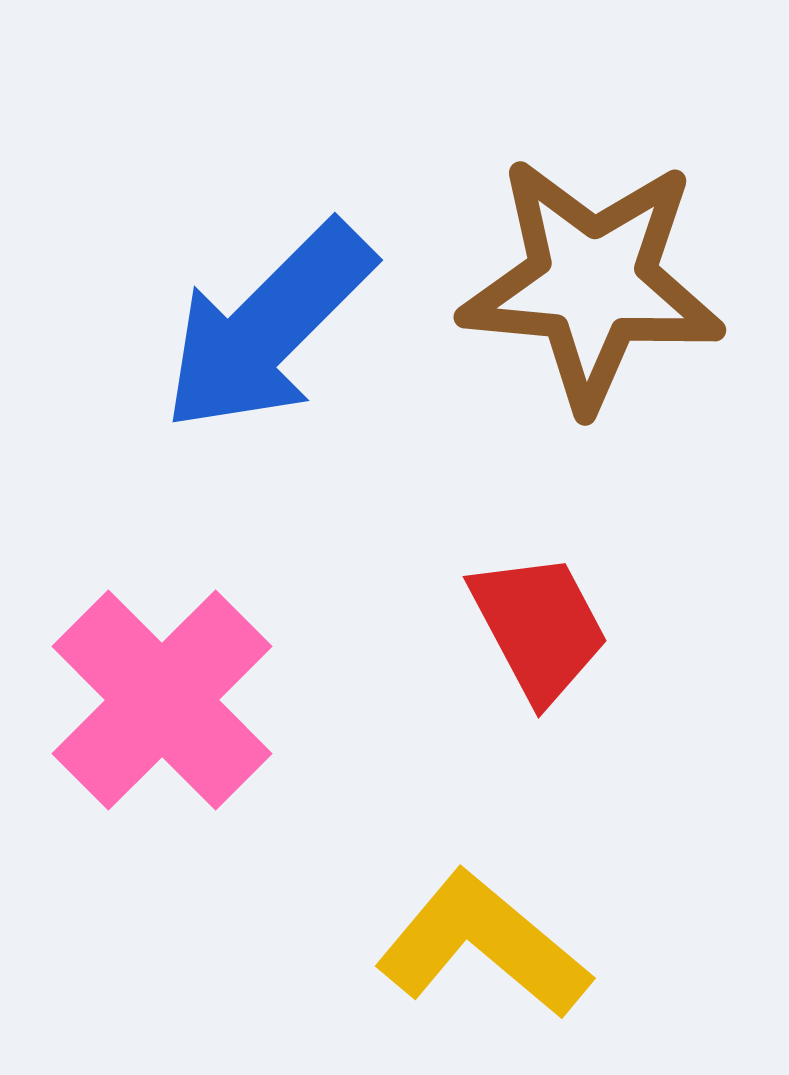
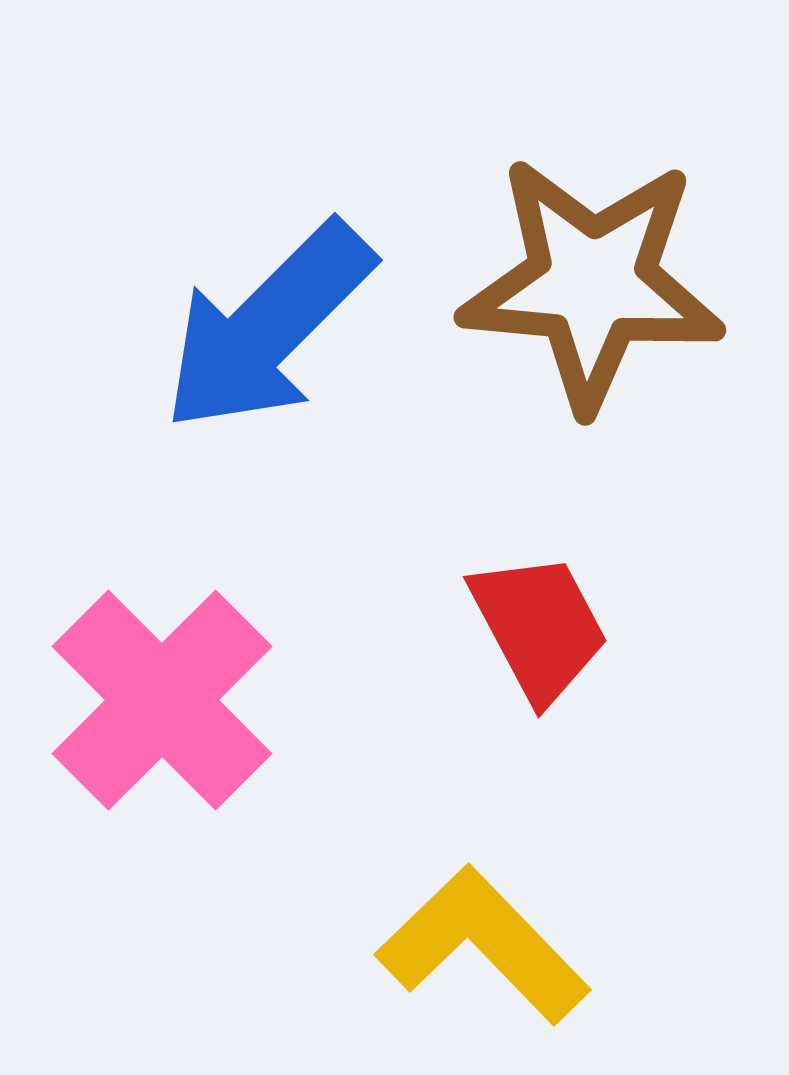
yellow L-shape: rotated 6 degrees clockwise
